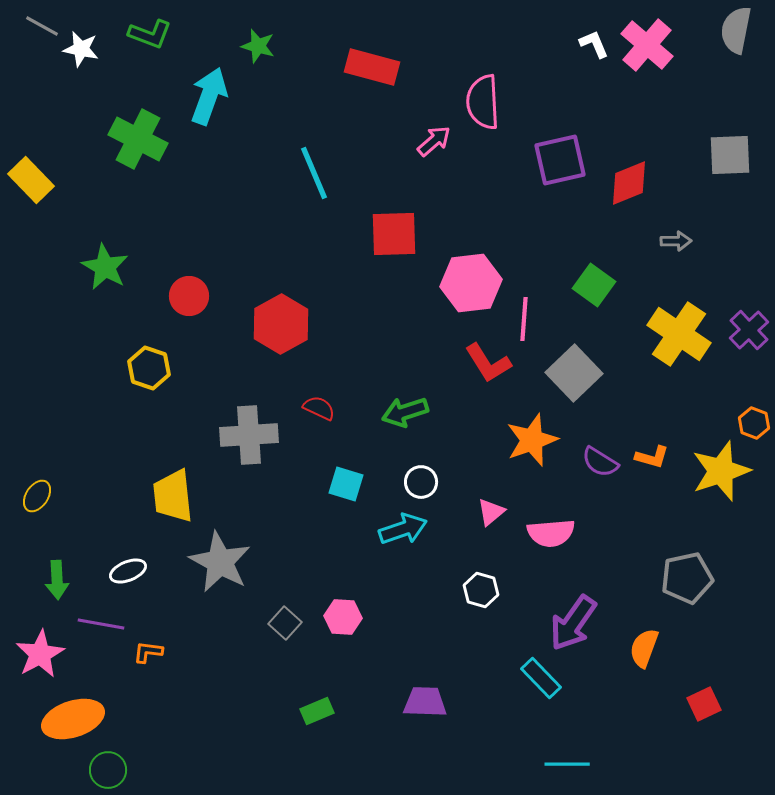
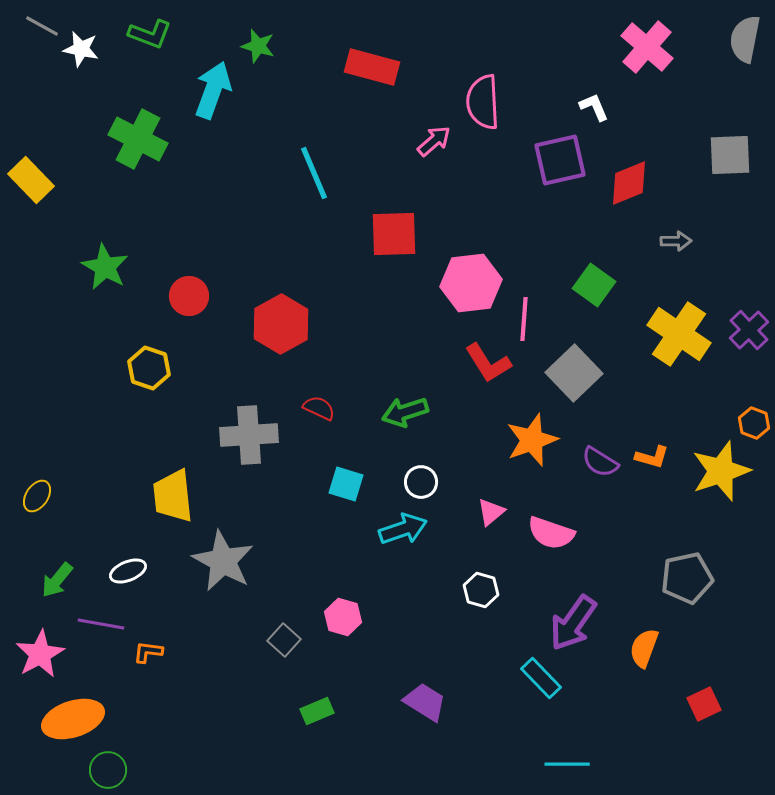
gray semicircle at (736, 30): moved 9 px right, 9 px down
white L-shape at (594, 44): moved 63 px down
pink cross at (647, 45): moved 2 px down
cyan arrow at (209, 96): moved 4 px right, 6 px up
pink semicircle at (551, 533): rotated 24 degrees clockwise
gray star at (220, 562): moved 3 px right, 1 px up
green arrow at (57, 580): rotated 42 degrees clockwise
pink hexagon at (343, 617): rotated 12 degrees clockwise
gray square at (285, 623): moved 1 px left, 17 px down
purple trapezoid at (425, 702): rotated 30 degrees clockwise
